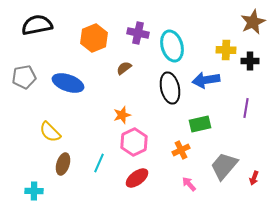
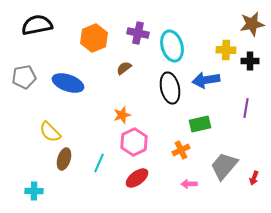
brown star: moved 1 px left, 2 px down; rotated 15 degrees clockwise
brown ellipse: moved 1 px right, 5 px up
pink arrow: rotated 49 degrees counterclockwise
